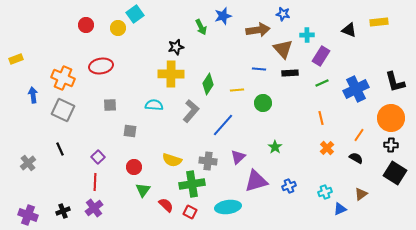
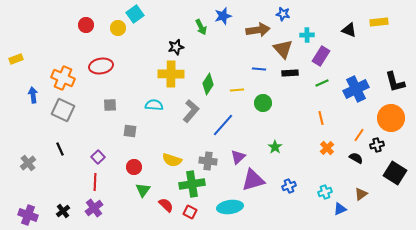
black cross at (391, 145): moved 14 px left; rotated 16 degrees counterclockwise
purple triangle at (256, 181): moved 3 px left, 1 px up
cyan ellipse at (228, 207): moved 2 px right
black cross at (63, 211): rotated 16 degrees counterclockwise
